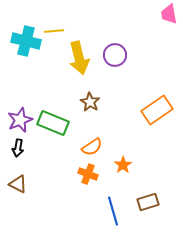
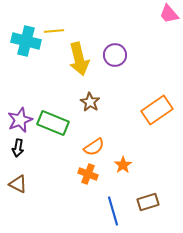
pink trapezoid: rotated 30 degrees counterclockwise
yellow arrow: moved 1 px down
orange semicircle: moved 2 px right
